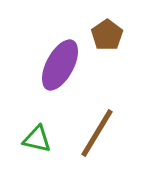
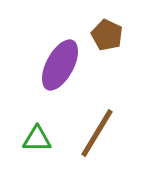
brown pentagon: rotated 12 degrees counterclockwise
green triangle: rotated 12 degrees counterclockwise
